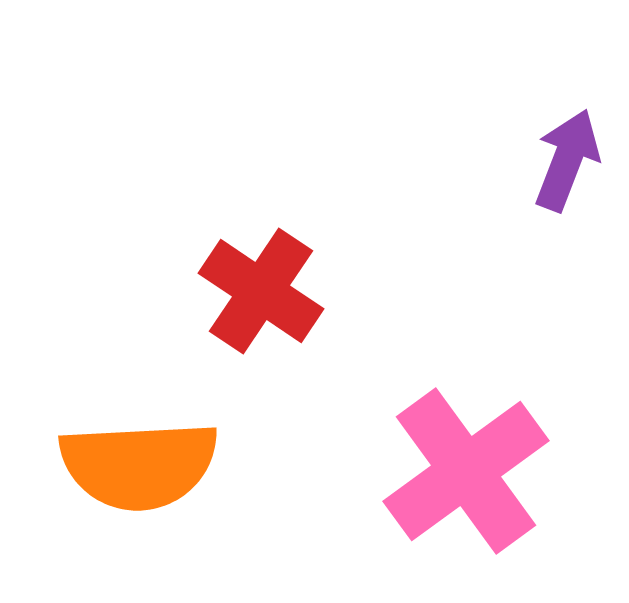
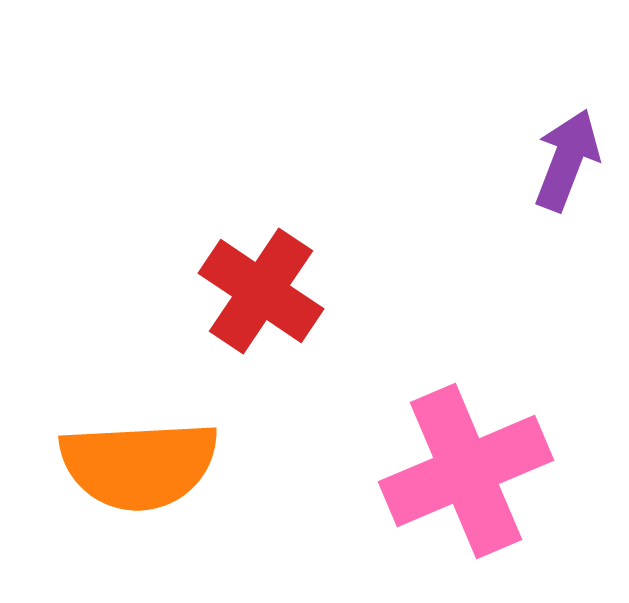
pink cross: rotated 13 degrees clockwise
